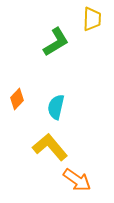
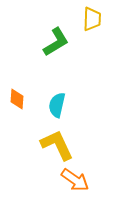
orange diamond: rotated 40 degrees counterclockwise
cyan semicircle: moved 1 px right, 2 px up
yellow L-shape: moved 7 px right, 2 px up; rotated 15 degrees clockwise
orange arrow: moved 2 px left
